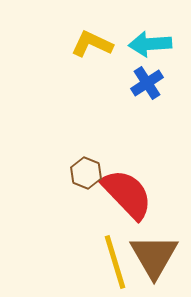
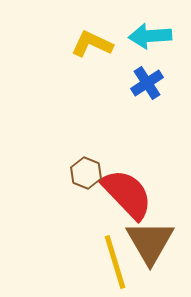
cyan arrow: moved 8 px up
brown triangle: moved 4 px left, 14 px up
